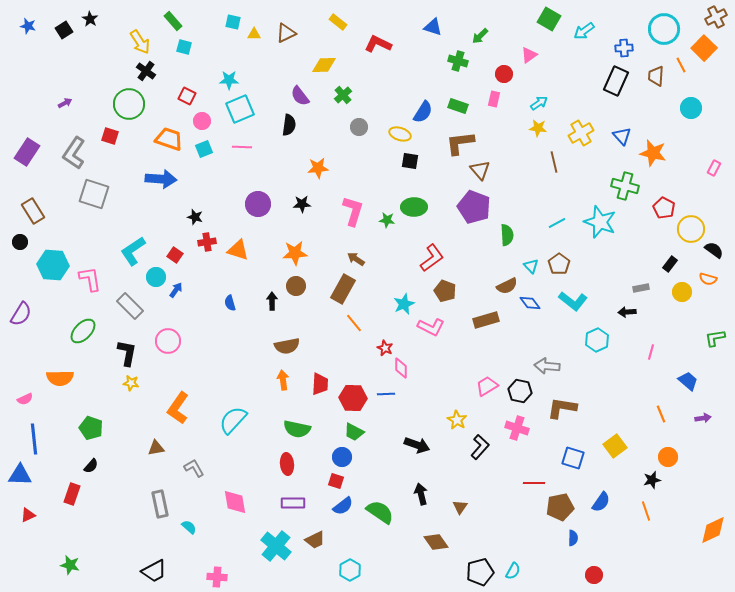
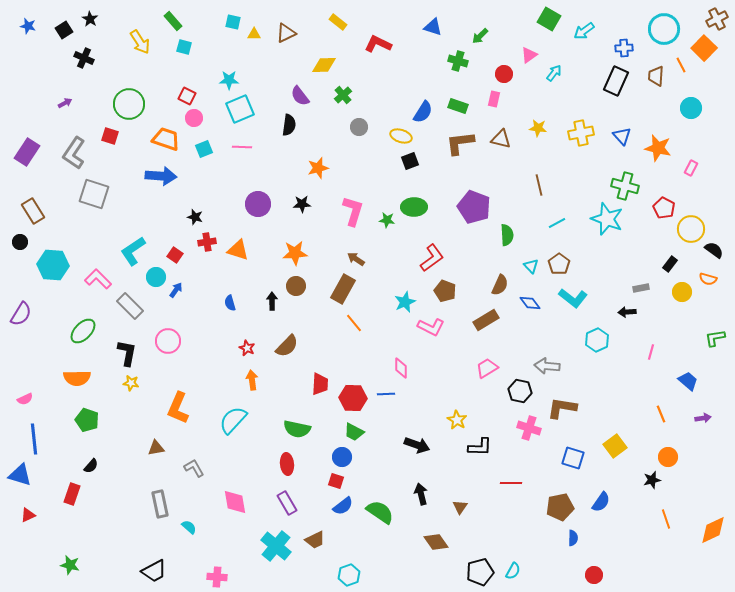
brown cross at (716, 17): moved 1 px right, 2 px down
black cross at (146, 71): moved 62 px left, 13 px up; rotated 12 degrees counterclockwise
cyan arrow at (539, 103): moved 15 px right, 30 px up; rotated 18 degrees counterclockwise
pink circle at (202, 121): moved 8 px left, 3 px up
yellow cross at (581, 133): rotated 20 degrees clockwise
yellow ellipse at (400, 134): moved 1 px right, 2 px down
orange trapezoid at (169, 139): moved 3 px left
orange star at (653, 153): moved 5 px right, 5 px up
black square at (410, 161): rotated 30 degrees counterclockwise
brown line at (554, 162): moved 15 px left, 23 px down
orange star at (318, 168): rotated 10 degrees counterclockwise
pink rectangle at (714, 168): moved 23 px left
brown triangle at (480, 170): moved 21 px right, 31 px up; rotated 35 degrees counterclockwise
blue arrow at (161, 179): moved 3 px up
cyan star at (600, 222): moved 7 px right, 3 px up
pink L-shape at (90, 279): moved 8 px right; rotated 36 degrees counterclockwise
brown semicircle at (507, 286): moved 7 px left, 1 px up; rotated 40 degrees counterclockwise
cyan L-shape at (573, 301): moved 3 px up
cyan star at (404, 304): moved 1 px right, 2 px up
brown rectangle at (486, 320): rotated 15 degrees counterclockwise
brown semicircle at (287, 346): rotated 35 degrees counterclockwise
red star at (385, 348): moved 138 px left
orange semicircle at (60, 378): moved 17 px right
orange arrow at (283, 380): moved 31 px left
pink trapezoid at (487, 386): moved 18 px up
orange L-shape at (178, 408): rotated 12 degrees counterclockwise
green pentagon at (91, 428): moved 4 px left, 8 px up
pink cross at (517, 428): moved 12 px right
black L-shape at (480, 447): rotated 50 degrees clockwise
blue triangle at (20, 475): rotated 15 degrees clockwise
red line at (534, 483): moved 23 px left
purple rectangle at (293, 503): moved 6 px left; rotated 60 degrees clockwise
orange line at (646, 511): moved 20 px right, 8 px down
cyan hexagon at (350, 570): moved 1 px left, 5 px down; rotated 10 degrees clockwise
